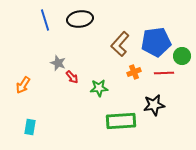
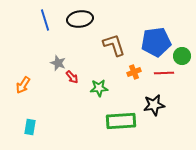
brown L-shape: moved 6 px left, 1 px down; rotated 120 degrees clockwise
